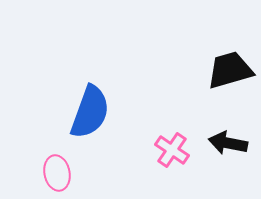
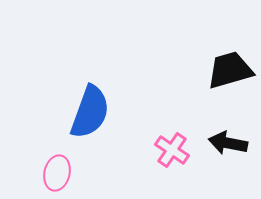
pink ellipse: rotated 24 degrees clockwise
